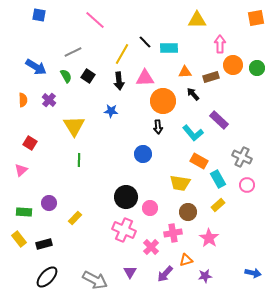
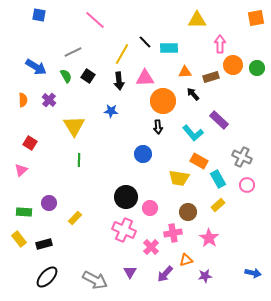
yellow trapezoid at (180, 183): moved 1 px left, 5 px up
